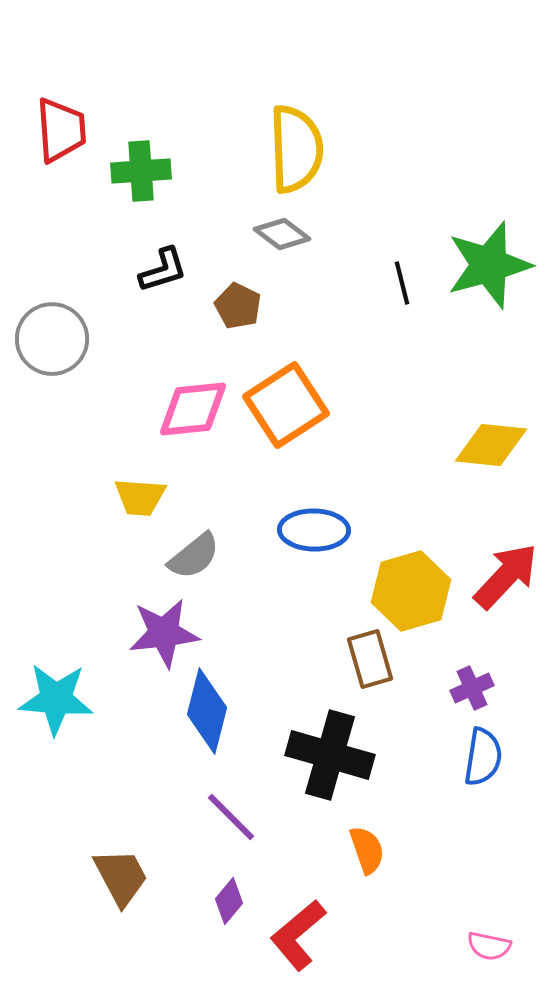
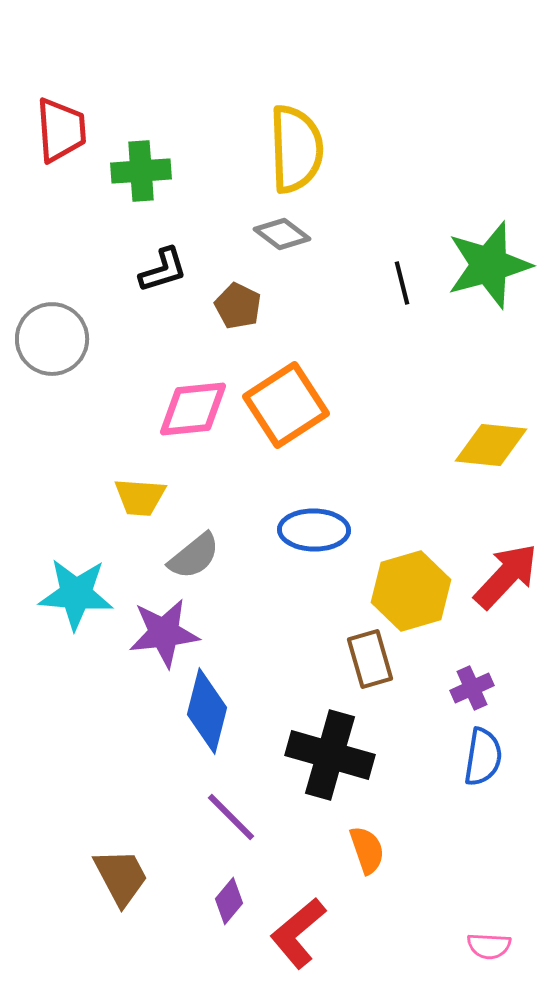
cyan star: moved 20 px right, 105 px up
red L-shape: moved 2 px up
pink semicircle: rotated 9 degrees counterclockwise
